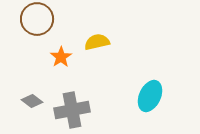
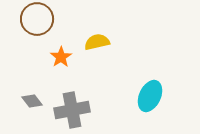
gray diamond: rotated 15 degrees clockwise
